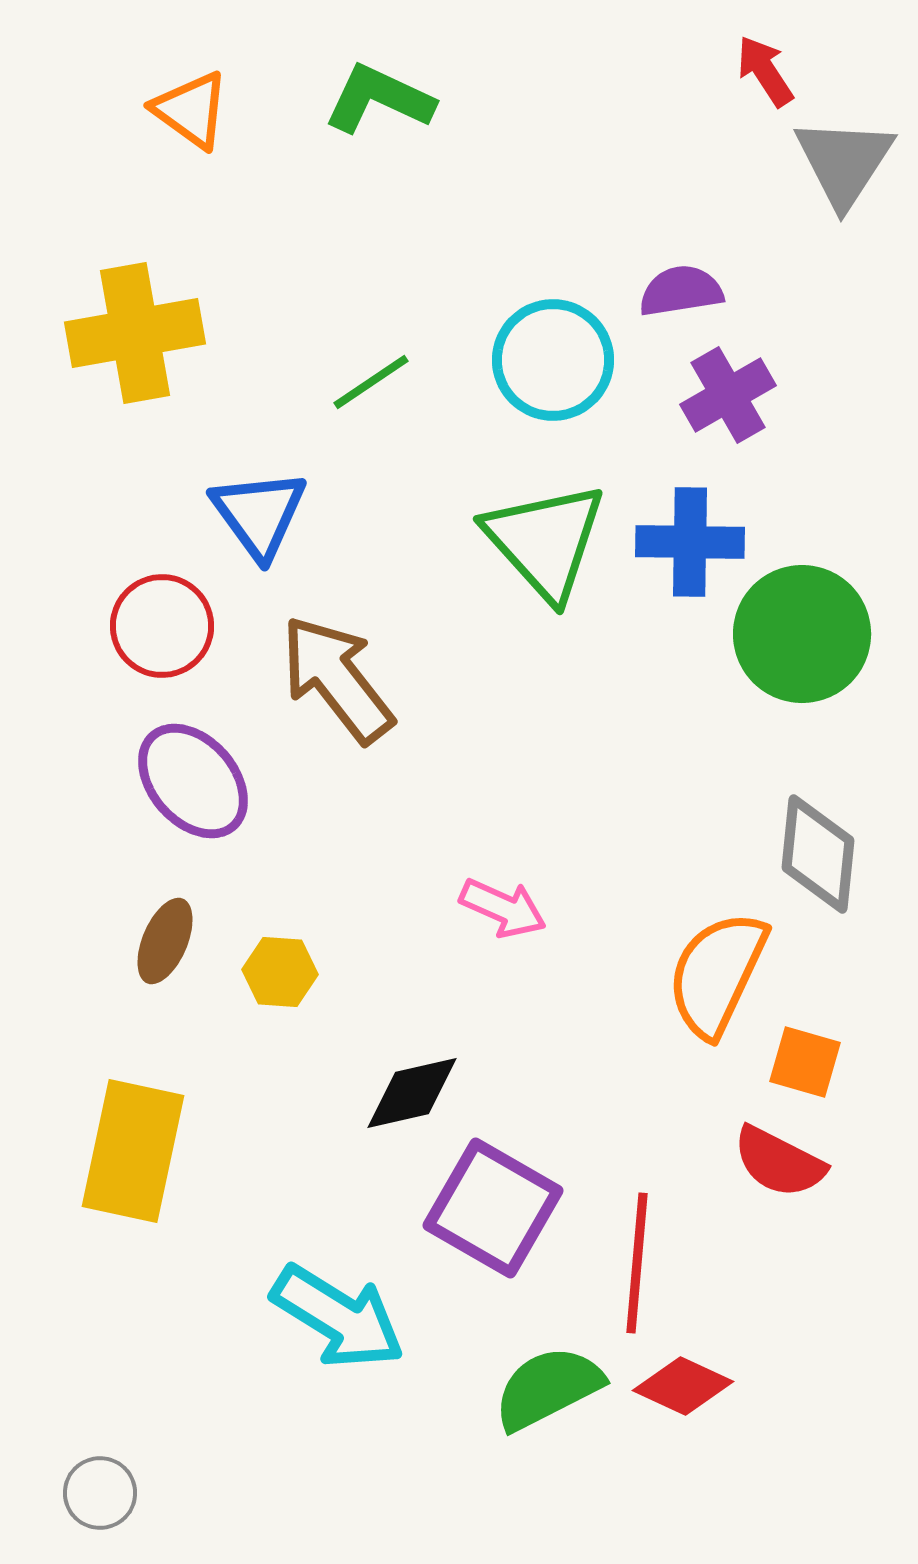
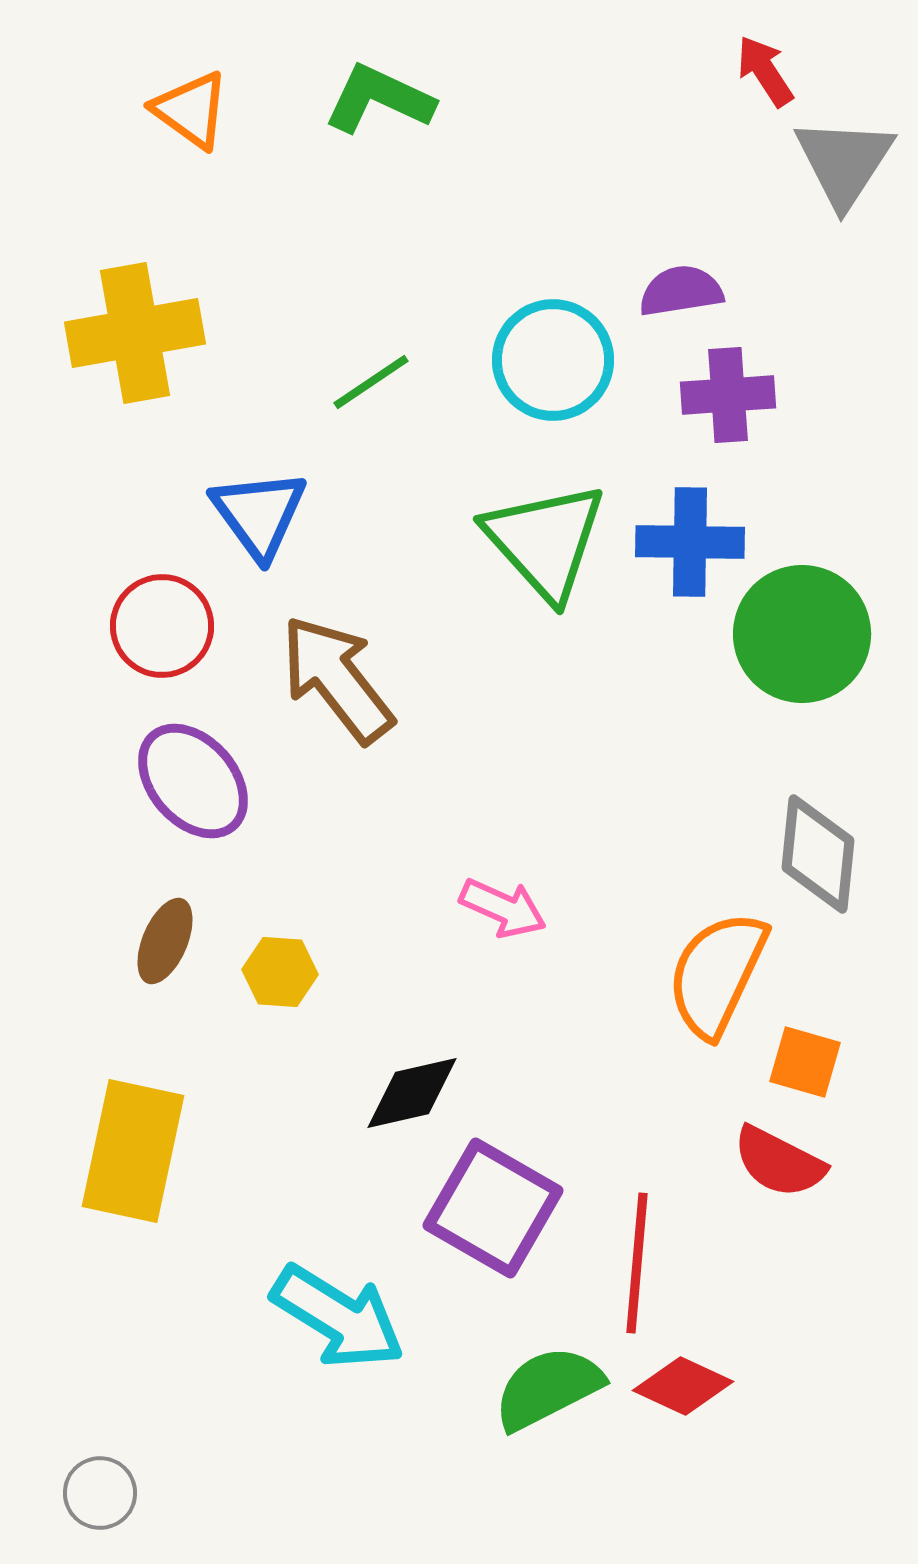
purple cross: rotated 26 degrees clockwise
